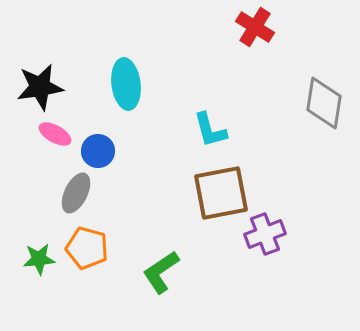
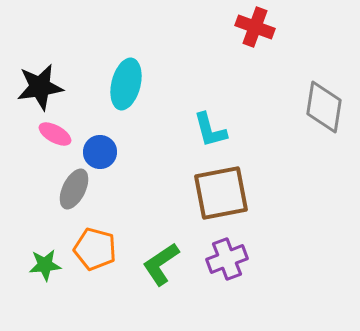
red cross: rotated 12 degrees counterclockwise
cyan ellipse: rotated 21 degrees clockwise
gray diamond: moved 4 px down
blue circle: moved 2 px right, 1 px down
gray ellipse: moved 2 px left, 4 px up
purple cross: moved 38 px left, 25 px down
orange pentagon: moved 8 px right, 1 px down
green star: moved 6 px right, 6 px down
green L-shape: moved 8 px up
